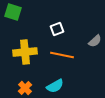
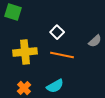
white square: moved 3 px down; rotated 24 degrees counterclockwise
orange cross: moved 1 px left
